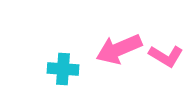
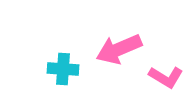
pink L-shape: moved 21 px down
